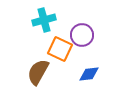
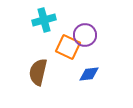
purple circle: moved 3 px right
orange square: moved 8 px right, 2 px up
brown semicircle: rotated 16 degrees counterclockwise
